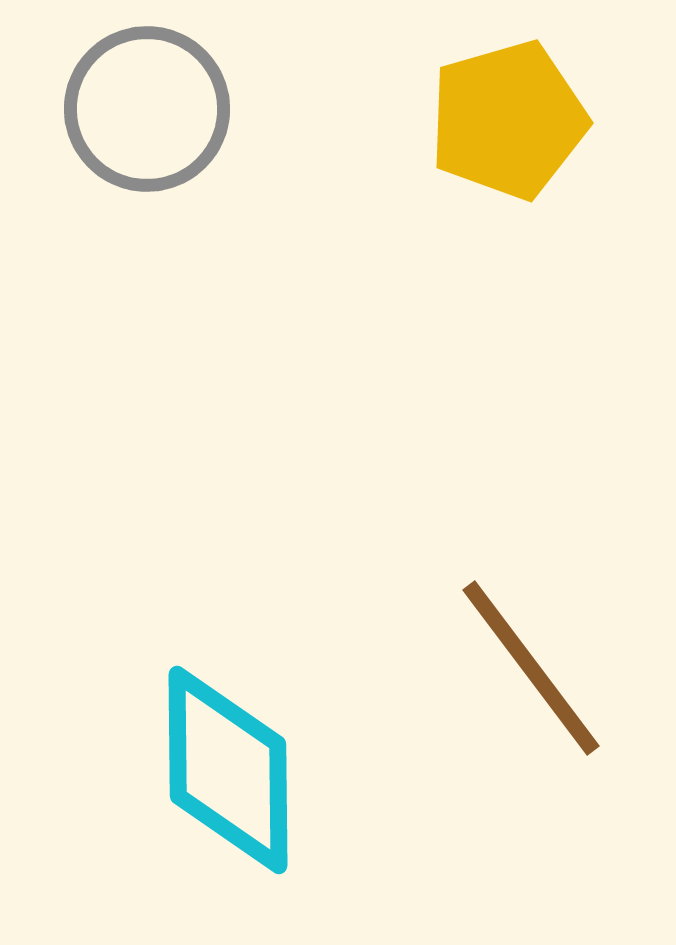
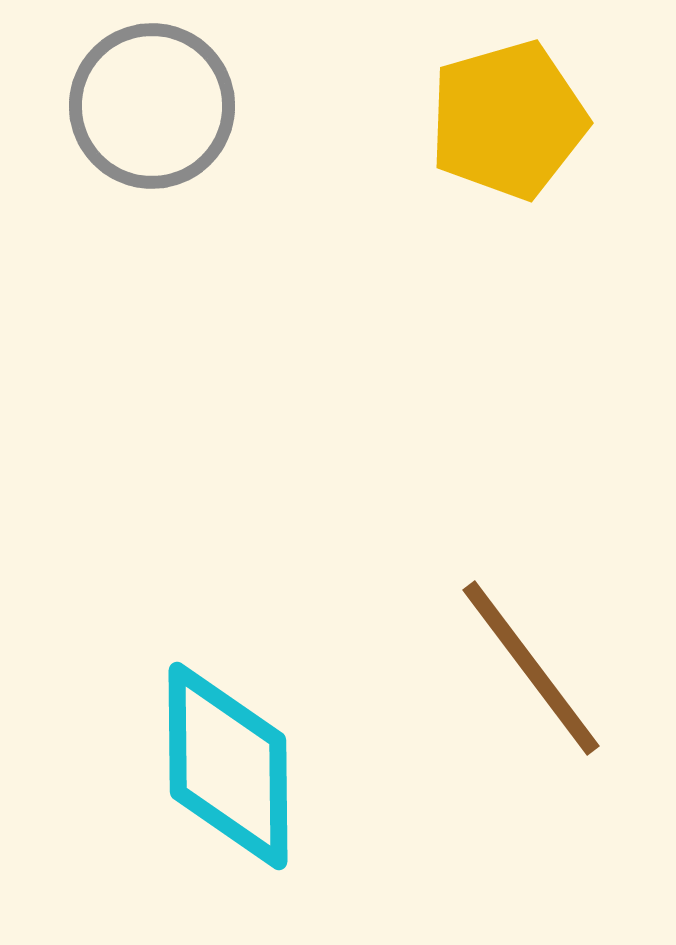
gray circle: moved 5 px right, 3 px up
cyan diamond: moved 4 px up
